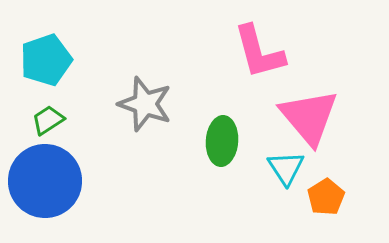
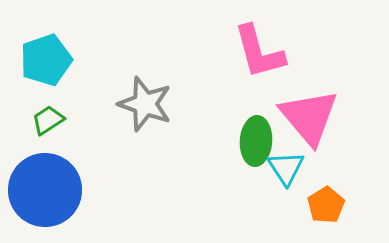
green ellipse: moved 34 px right
blue circle: moved 9 px down
orange pentagon: moved 8 px down
